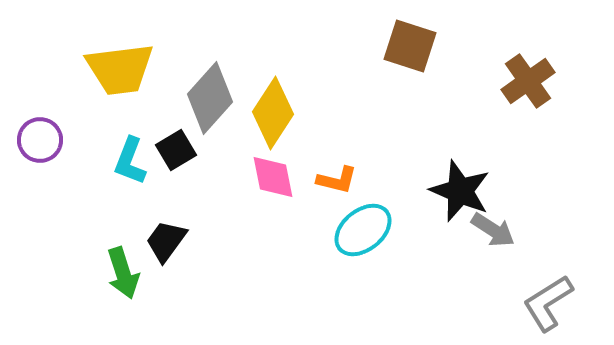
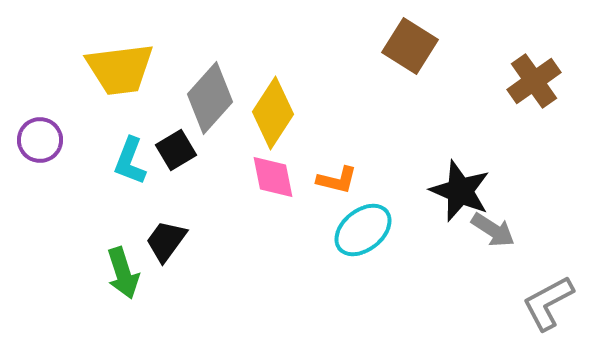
brown square: rotated 14 degrees clockwise
brown cross: moved 6 px right
gray L-shape: rotated 4 degrees clockwise
